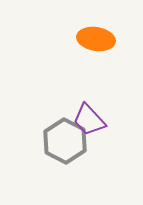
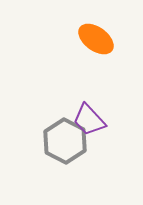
orange ellipse: rotated 27 degrees clockwise
